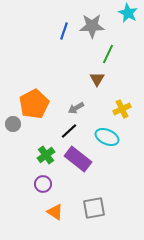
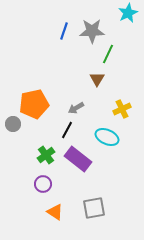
cyan star: rotated 18 degrees clockwise
gray star: moved 5 px down
orange pentagon: rotated 16 degrees clockwise
black line: moved 2 px left, 1 px up; rotated 18 degrees counterclockwise
